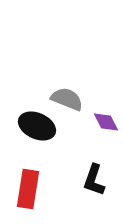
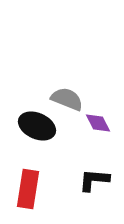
purple diamond: moved 8 px left, 1 px down
black L-shape: rotated 76 degrees clockwise
